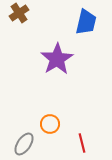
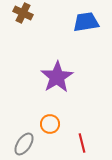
brown cross: moved 4 px right; rotated 30 degrees counterclockwise
blue trapezoid: rotated 112 degrees counterclockwise
purple star: moved 18 px down
